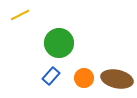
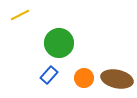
blue rectangle: moved 2 px left, 1 px up
